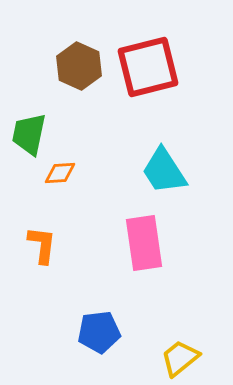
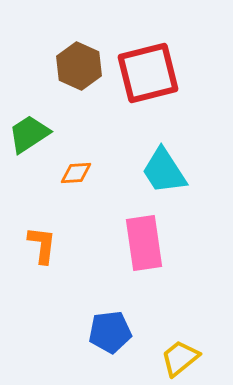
red square: moved 6 px down
green trapezoid: rotated 45 degrees clockwise
orange diamond: moved 16 px right
blue pentagon: moved 11 px right
